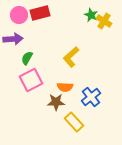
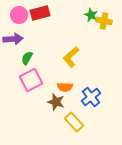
yellow cross: rotated 21 degrees counterclockwise
brown star: rotated 18 degrees clockwise
